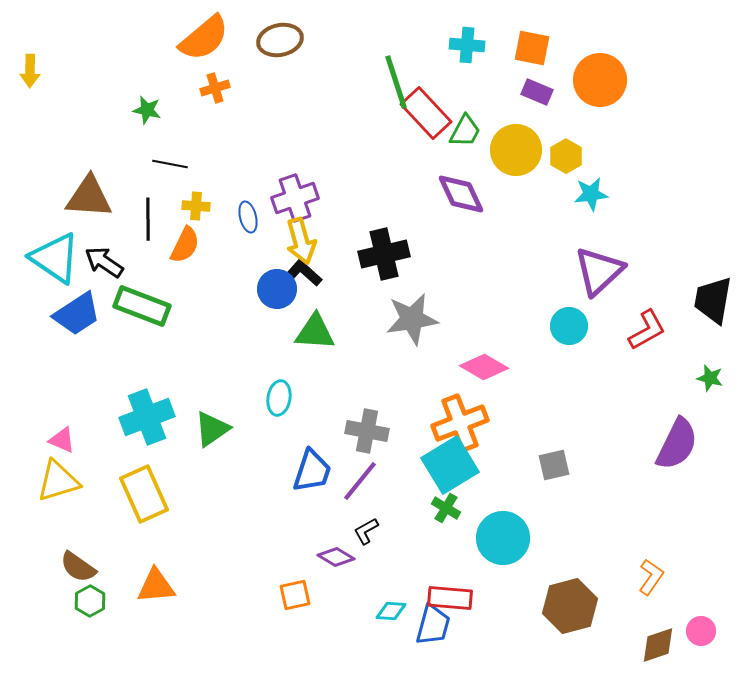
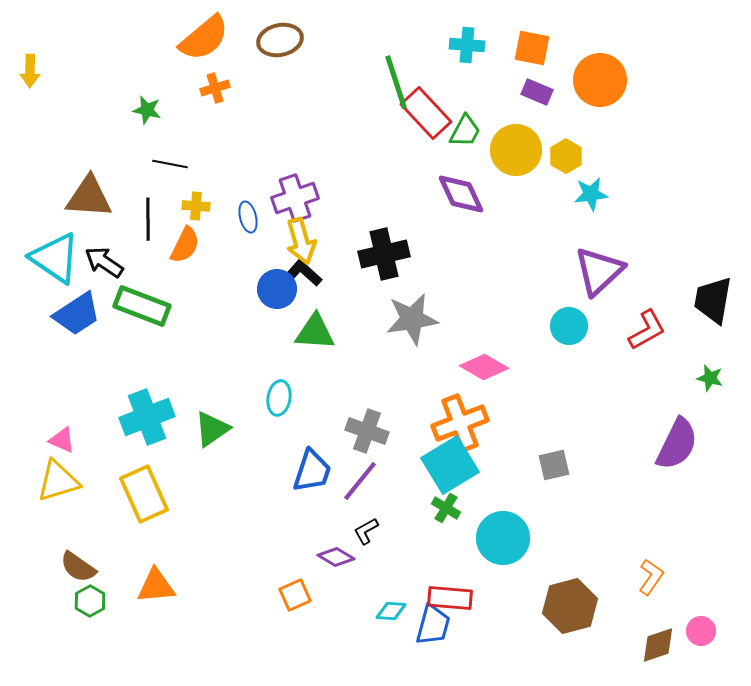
gray cross at (367, 431): rotated 9 degrees clockwise
orange square at (295, 595): rotated 12 degrees counterclockwise
